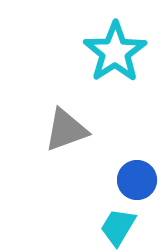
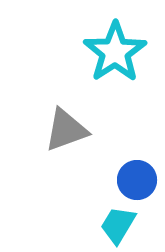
cyan trapezoid: moved 2 px up
